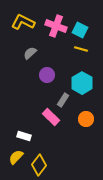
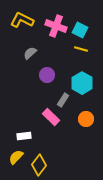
yellow L-shape: moved 1 px left, 2 px up
white rectangle: rotated 24 degrees counterclockwise
